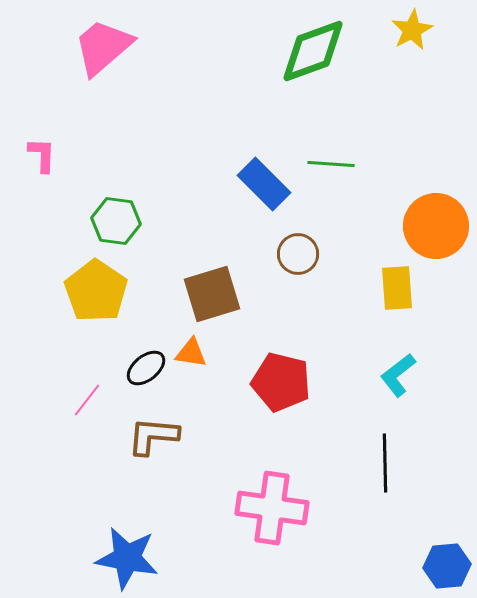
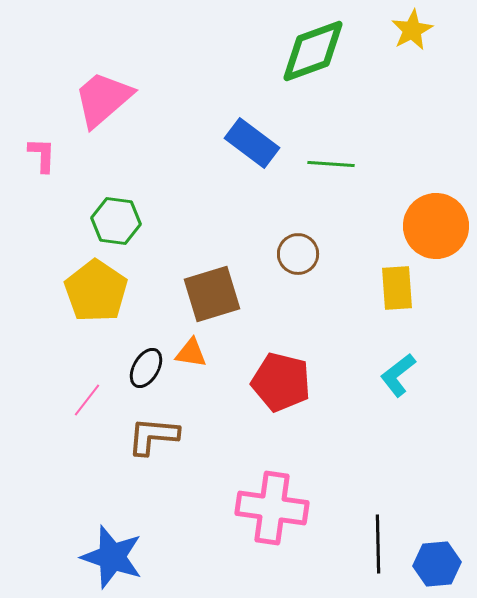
pink trapezoid: moved 52 px down
blue rectangle: moved 12 px left, 41 px up; rotated 8 degrees counterclockwise
black ellipse: rotated 21 degrees counterclockwise
black line: moved 7 px left, 81 px down
blue star: moved 15 px left, 1 px up; rotated 8 degrees clockwise
blue hexagon: moved 10 px left, 2 px up
